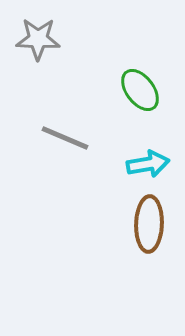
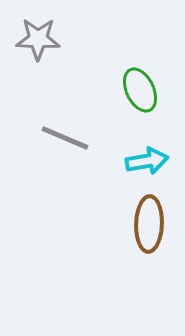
green ellipse: rotated 12 degrees clockwise
cyan arrow: moved 1 px left, 3 px up
